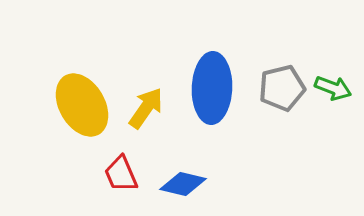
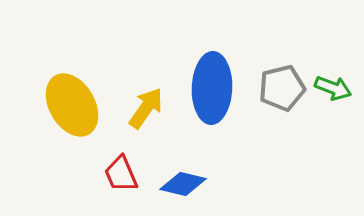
yellow ellipse: moved 10 px left
